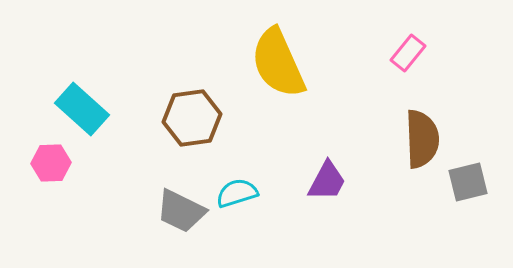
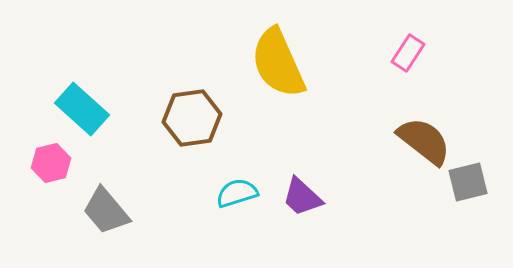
pink rectangle: rotated 6 degrees counterclockwise
brown semicircle: moved 2 px right, 2 px down; rotated 50 degrees counterclockwise
pink hexagon: rotated 12 degrees counterclockwise
purple trapezoid: moved 25 px left, 16 px down; rotated 105 degrees clockwise
gray trapezoid: moved 75 px left; rotated 24 degrees clockwise
